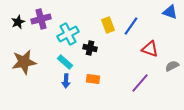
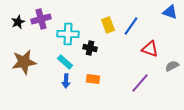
cyan cross: rotated 30 degrees clockwise
